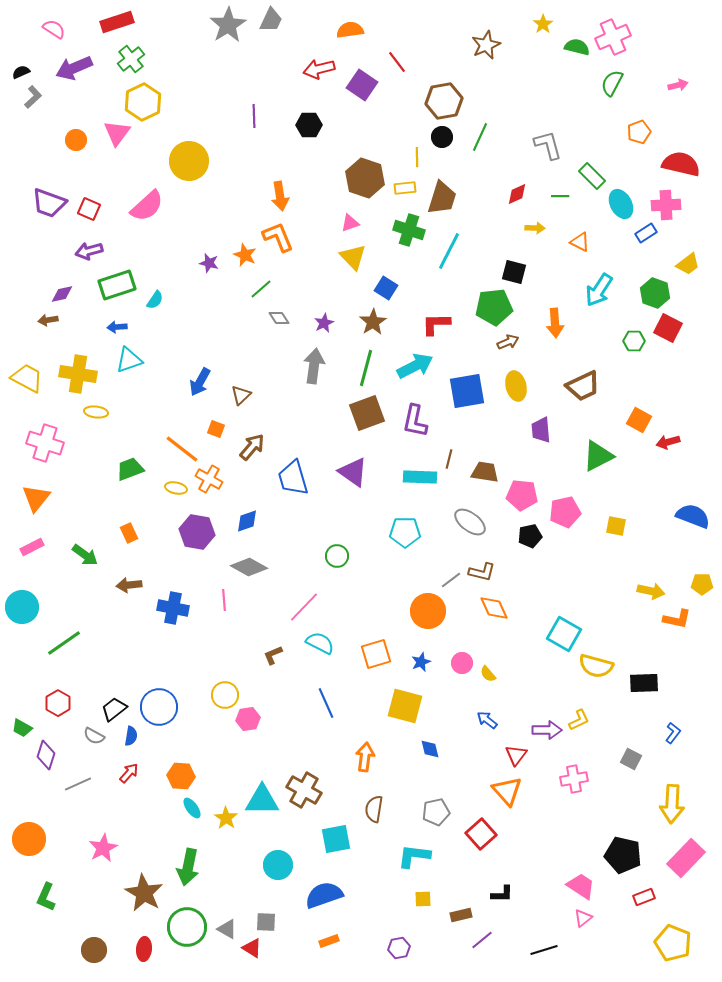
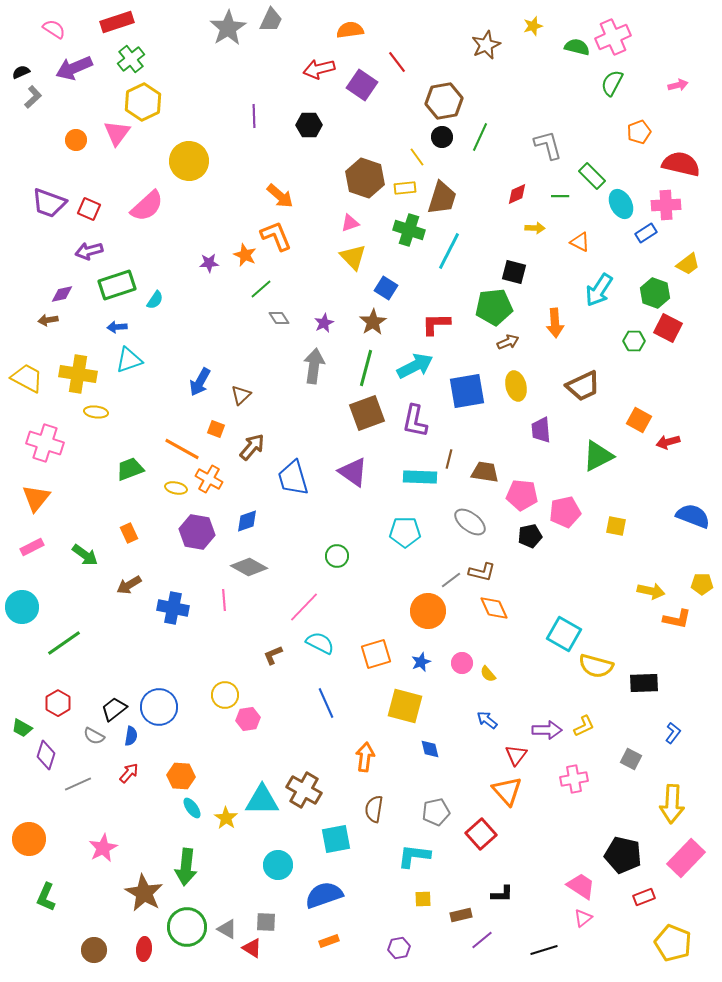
yellow star at (543, 24): moved 10 px left, 2 px down; rotated 18 degrees clockwise
gray star at (228, 25): moved 3 px down
yellow line at (417, 157): rotated 36 degrees counterclockwise
orange arrow at (280, 196): rotated 40 degrees counterclockwise
orange L-shape at (278, 237): moved 2 px left, 1 px up
purple star at (209, 263): rotated 18 degrees counterclockwise
orange line at (182, 449): rotated 9 degrees counterclockwise
brown arrow at (129, 585): rotated 25 degrees counterclockwise
yellow L-shape at (579, 720): moved 5 px right, 6 px down
green arrow at (188, 867): moved 2 px left; rotated 6 degrees counterclockwise
